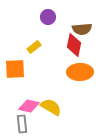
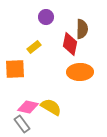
purple circle: moved 2 px left
brown semicircle: rotated 84 degrees counterclockwise
red diamond: moved 4 px left, 1 px up
pink diamond: moved 1 px left, 1 px down
gray rectangle: rotated 30 degrees counterclockwise
